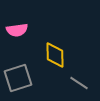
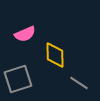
pink semicircle: moved 8 px right, 4 px down; rotated 15 degrees counterclockwise
gray square: moved 1 px down
